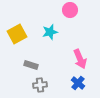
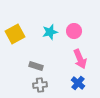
pink circle: moved 4 px right, 21 px down
yellow square: moved 2 px left
gray rectangle: moved 5 px right, 1 px down
